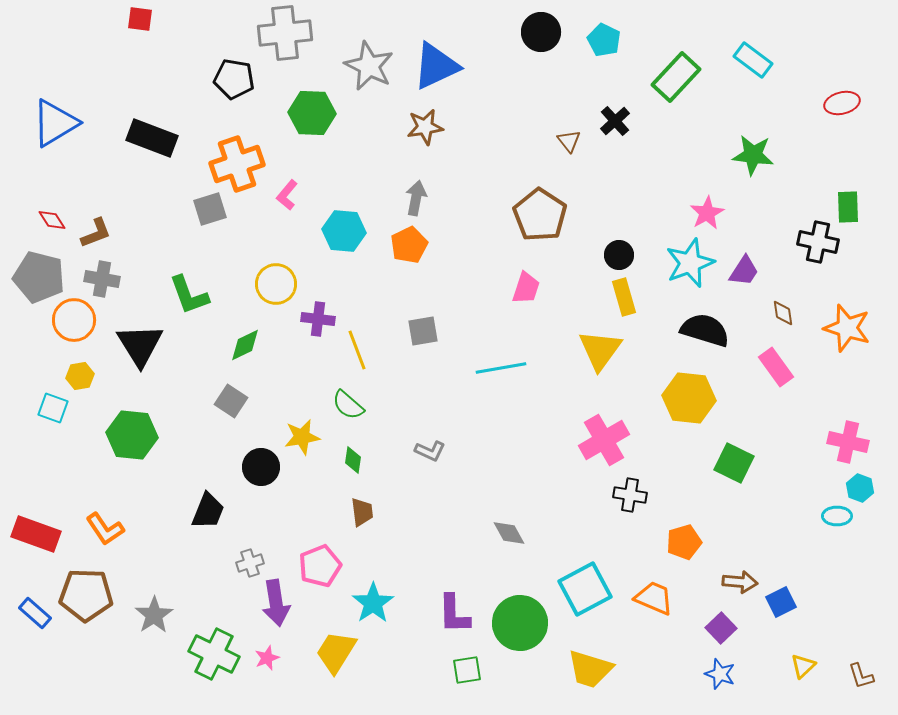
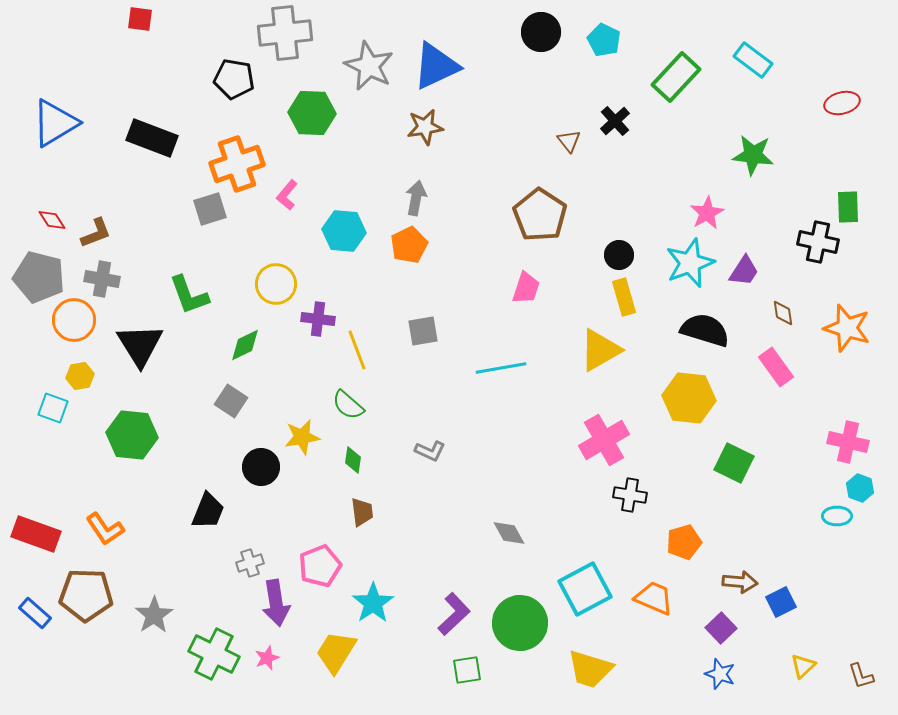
yellow triangle at (600, 350): rotated 24 degrees clockwise
purple L-shape at (454, 614): rotated 132 degrees counterclockwise
